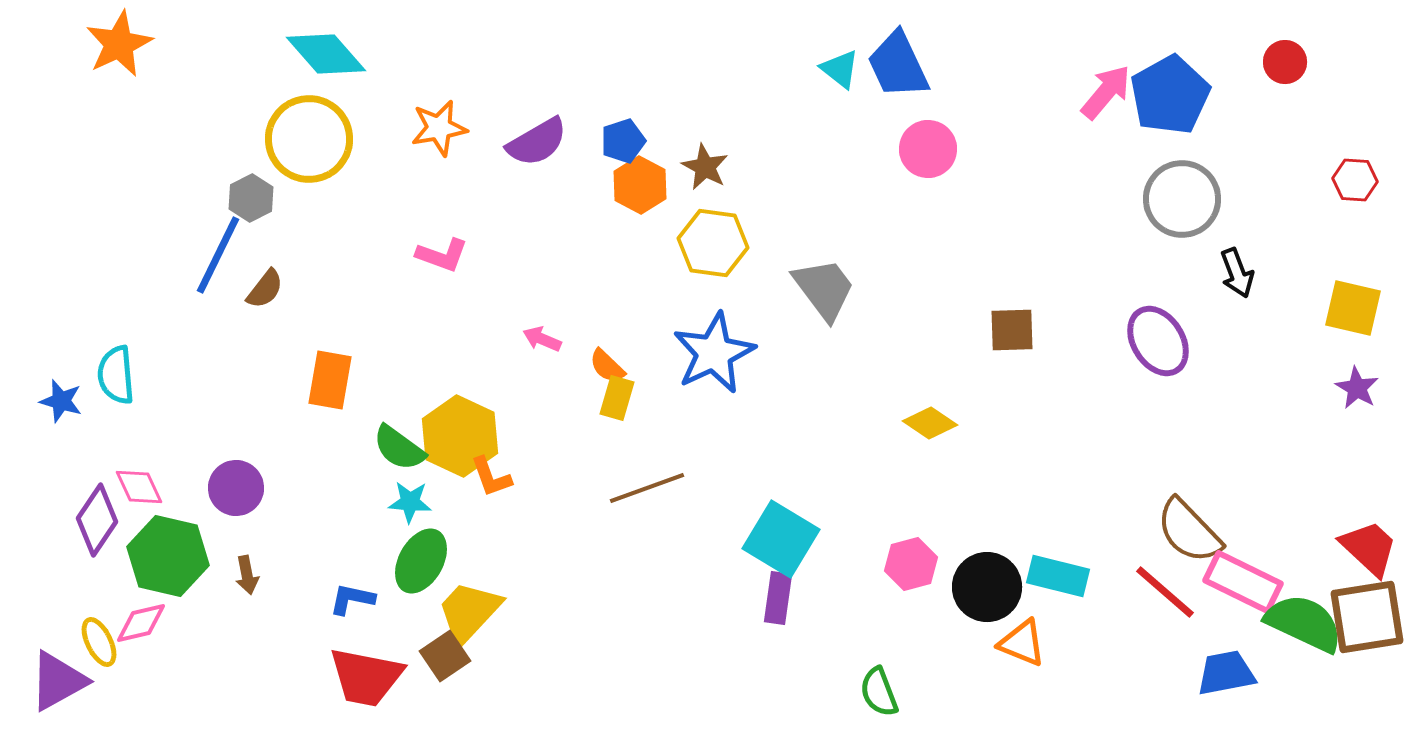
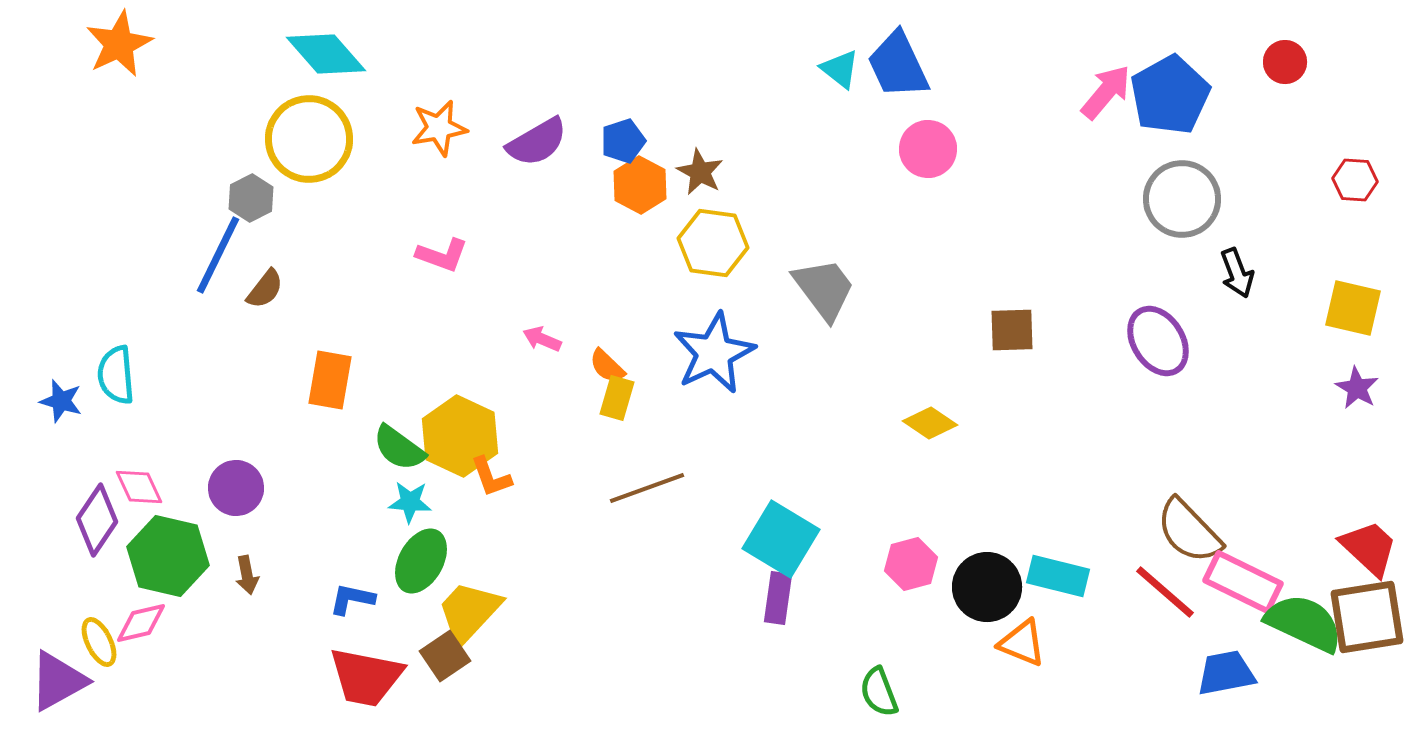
brown star at (705, 167): moved 5 px left, 5 px down
